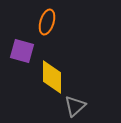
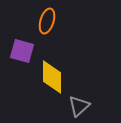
orange ellipse: moved 1 px up
gray triangle: moved 4 px right
